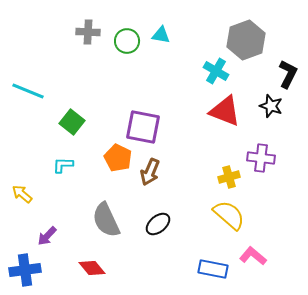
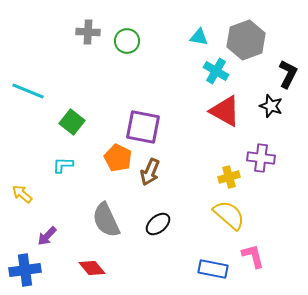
cyan triangle: moved 38 px right, 2 px down
red triangle: rotated 8 degrees clockwise
pink L-shape: rotated 36 degrees clockwise
